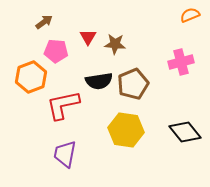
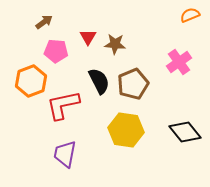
pink cross: moved 2 px left; rotated 20 degrees counterclockwise
orange hexagon: moved 4 px down
black semicircle: rotated 108 degrees counterclockwise
